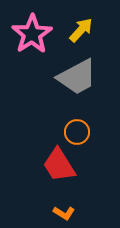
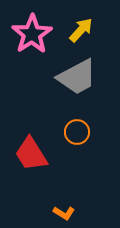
red trapezoid: moved 28 px left, 11 px up
